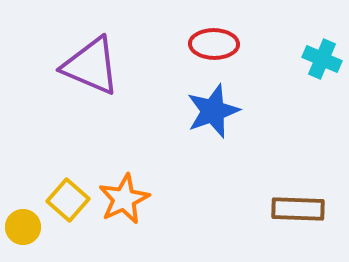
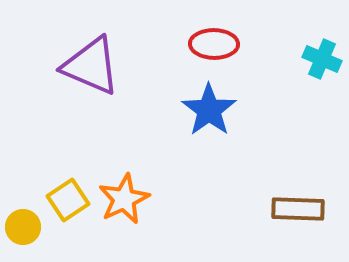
blue star: moved 4 px left, 1 px up; rotated 16 degrees counterclockwise
yellow square: rotated 15 degrees clockwise
